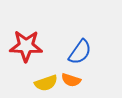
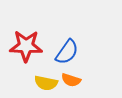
blue semicircle: moved 13 px left
yellow semicircle: rotated 30 degrees clockwise
